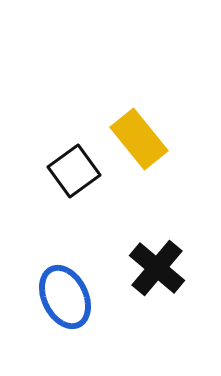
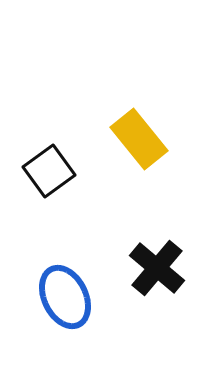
black square: moved 25 px left
